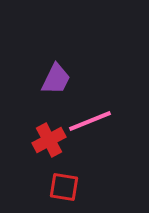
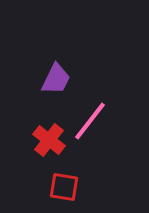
pink line: rotated 30 degrees counterclockwise
red cross: rotated 24 degrees counterclockwise
